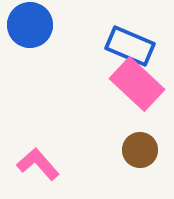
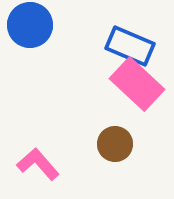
brown circle: moved 25 px left, 6 px up
